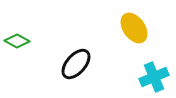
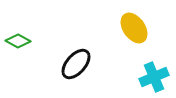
green diamond: moved 1 px right
